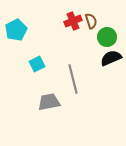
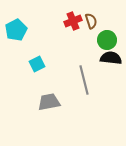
green circle: moved 3 px down
black semicircle: rotated 30 degrees clockwise
gray line: moved 11 px right, 1 px down
